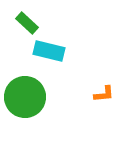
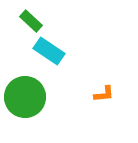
green rectangle: moved 4 px right, 2 px up
cyan rectangle: rotated 20 degrees clockwise
